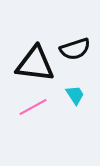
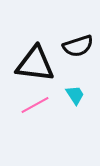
black semicircle: moved 3 px right, 3 px up
pink line: moved 2 px right, 2 px up
